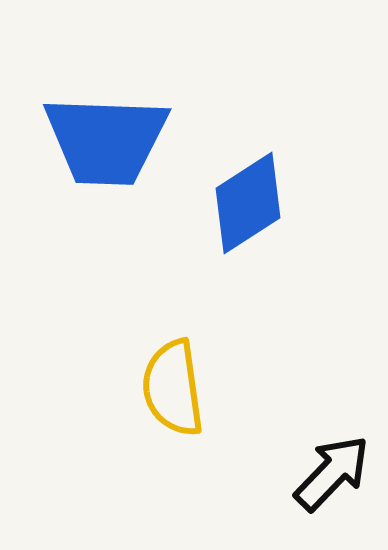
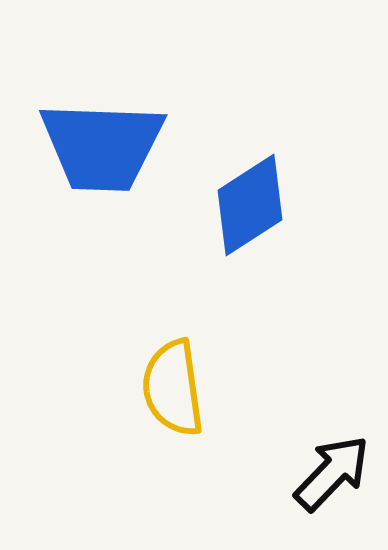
blue trapezoid: moved 4 px left, 6 px down
blue diamond: moved 2 px right, 2 px down
